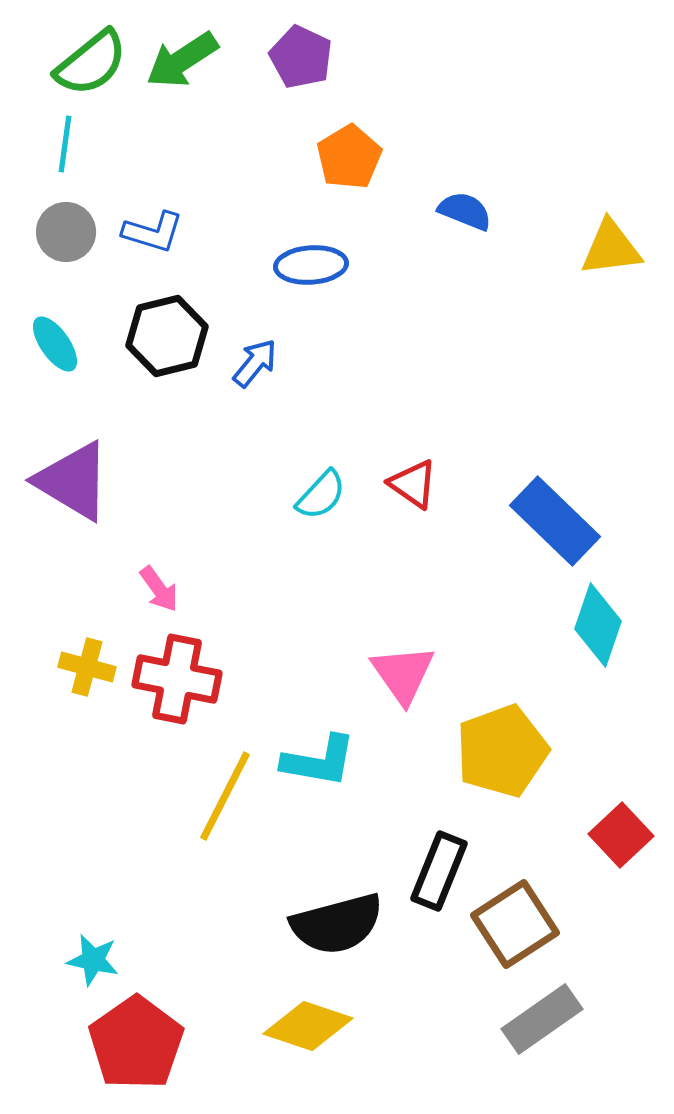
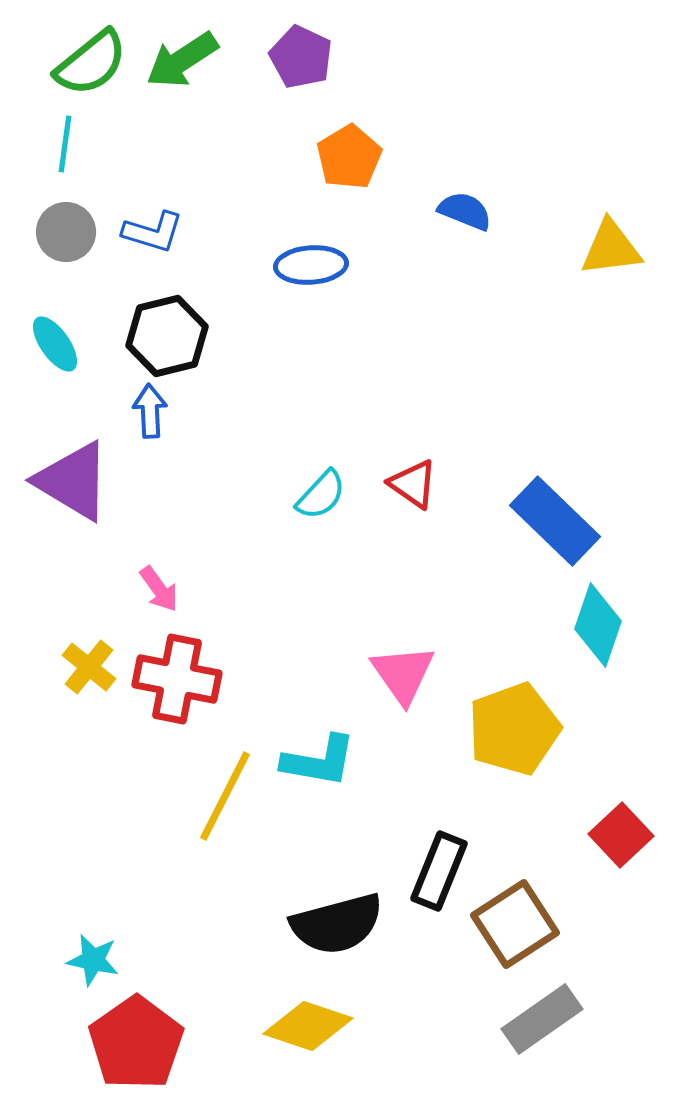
blue arrow: moved 105 px left, 48 px down; rotated 42 degrees counterclockwise
yellow cross: moved 2 px right; rotated 24 degrees clockwise
yellow pentagon: moved 12 px right, 22 px up
